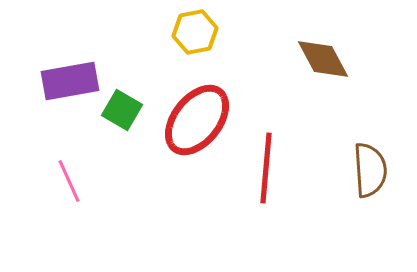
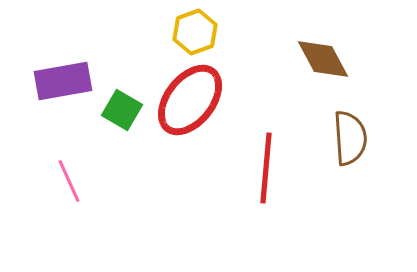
yellow hexagon: rotated 9 degrees counterclockwise
purple rectangle: moved 7 px left
red ellipse: moved 7 px left, 20 px up
brown semicircle: moved 20 px left, 32 px up
